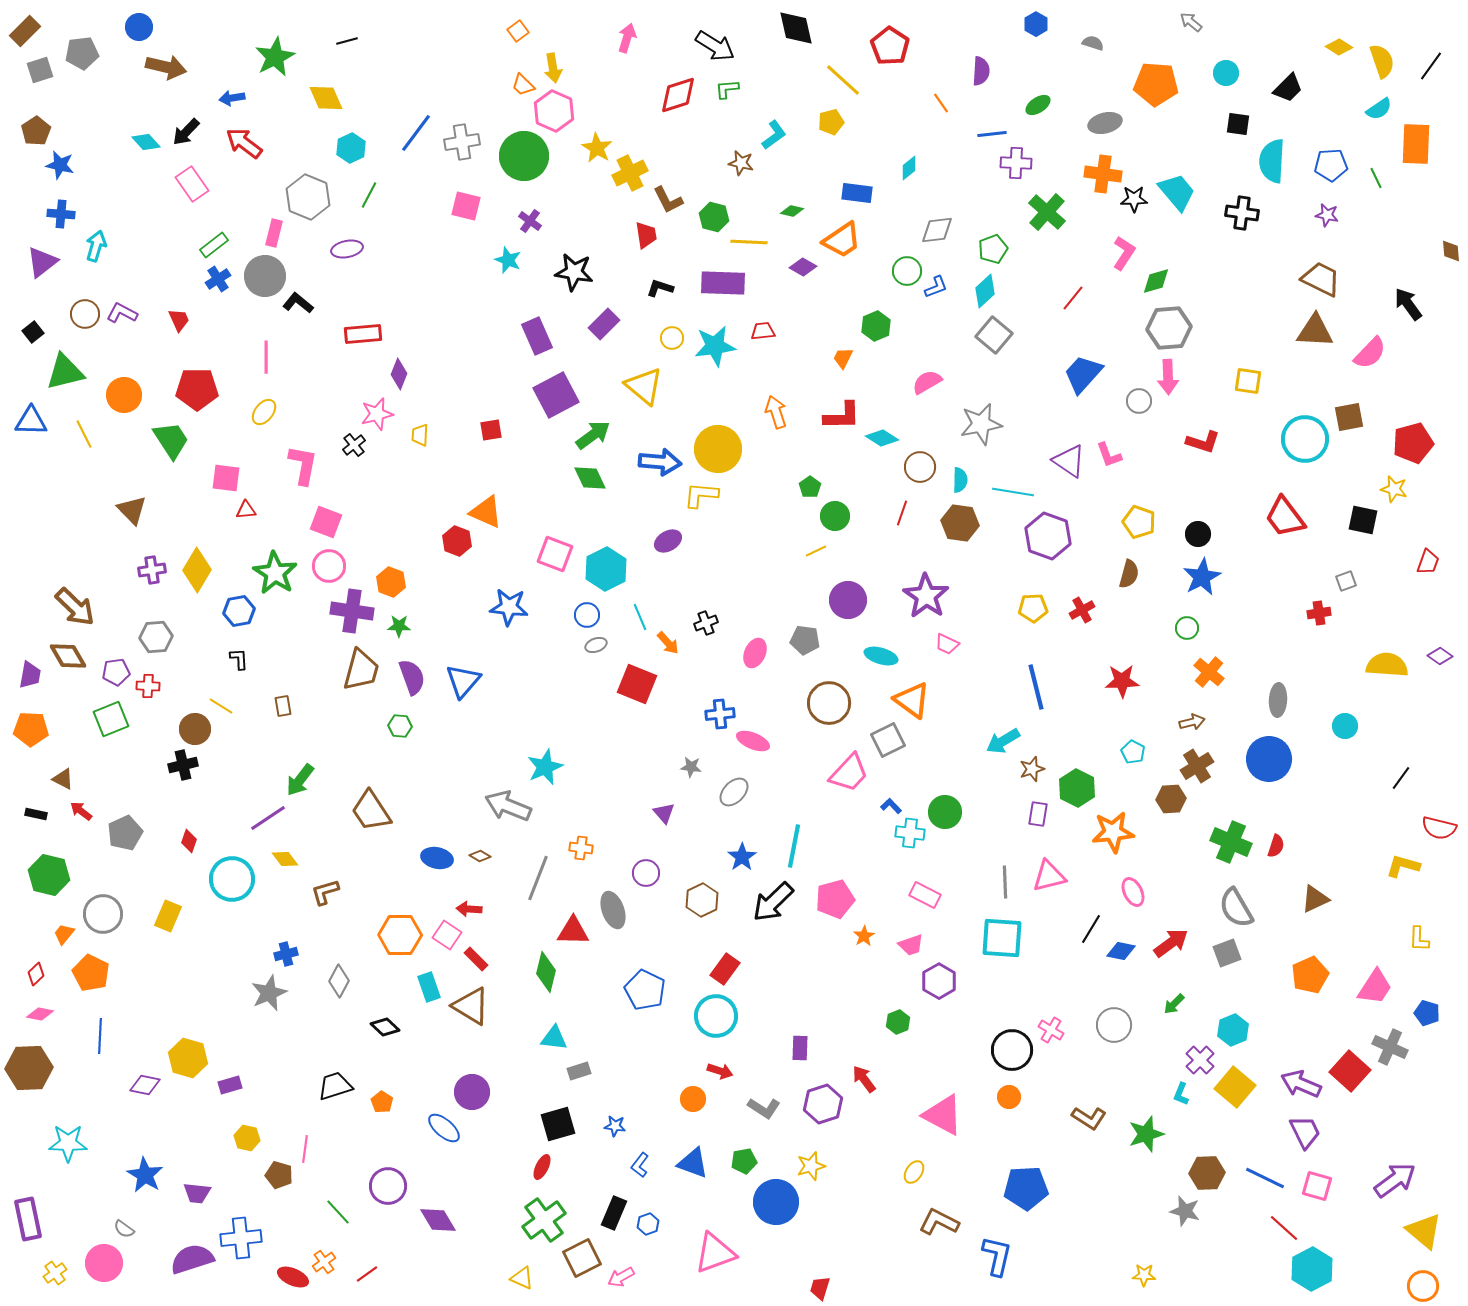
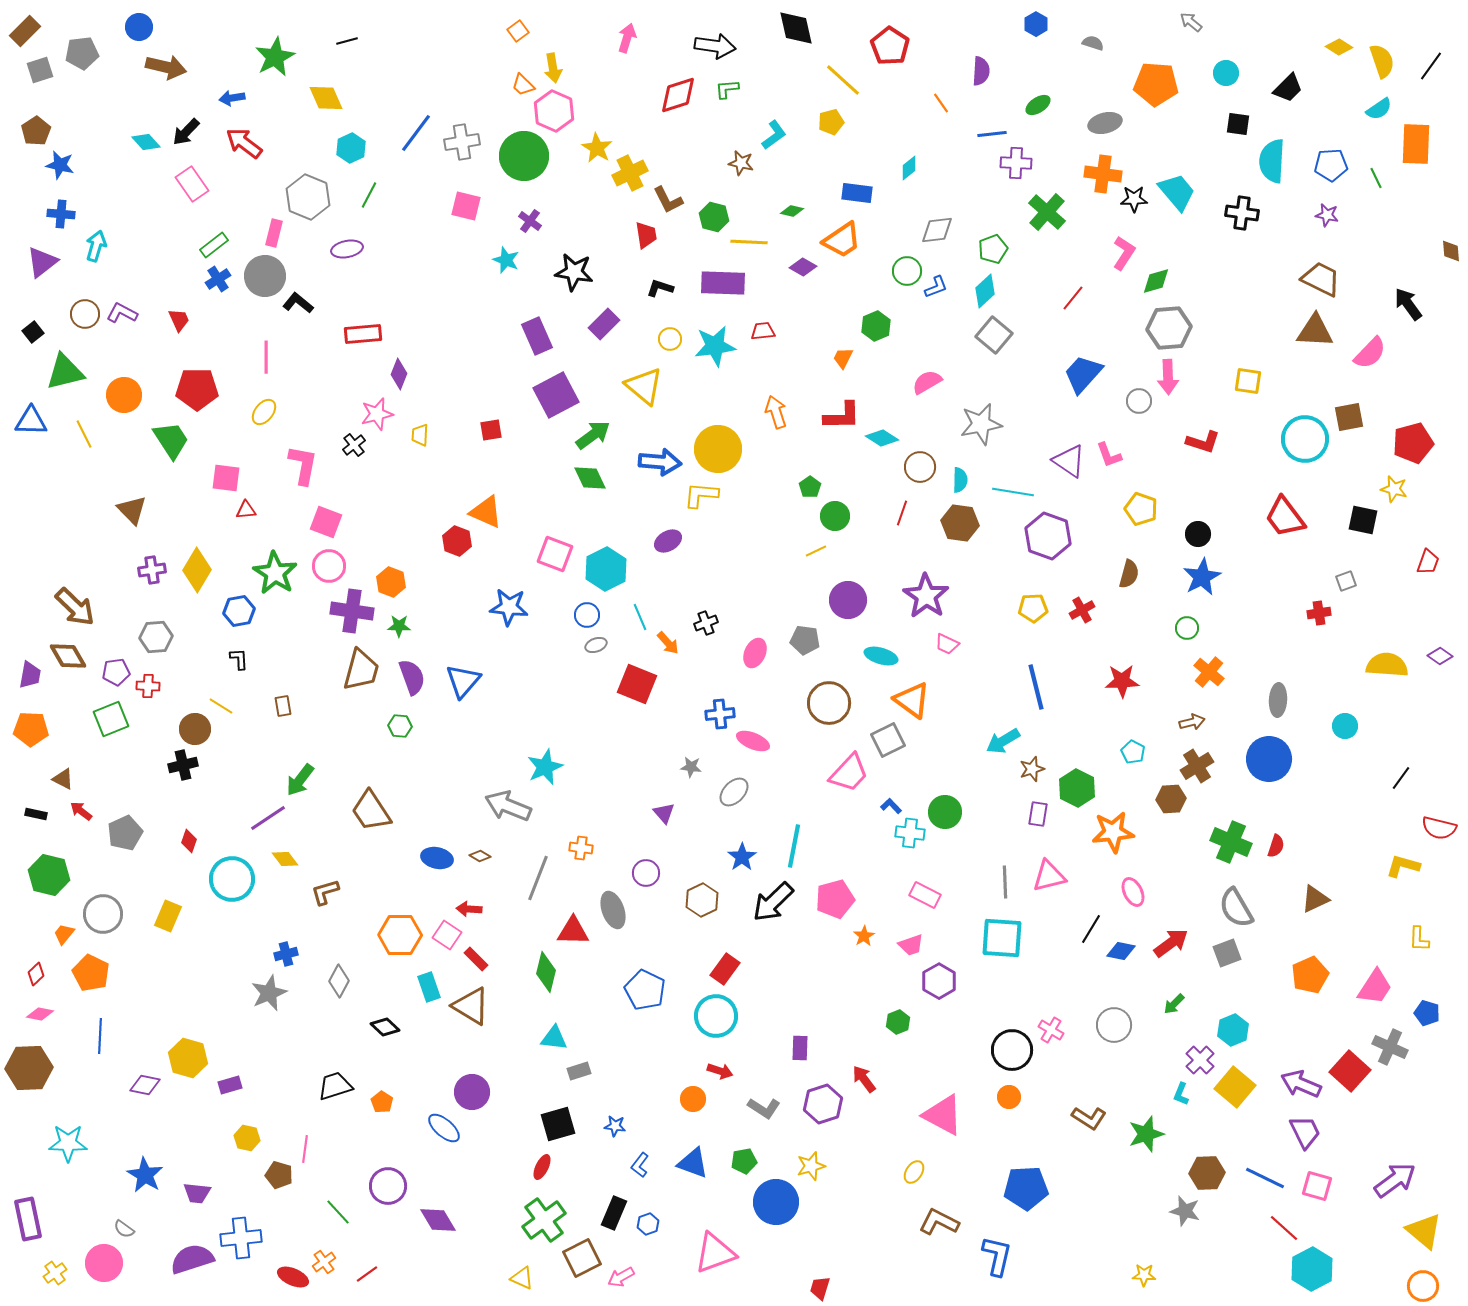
black arrow at (715, 46): rotated 24 degrees counterclockwise
cyan star at (508, 260): moved 2 px left
yellow circle at (672, 338): moved 2 px left, 1 px down
yellow pentagon at (1139, 522): moved 2 px right, 13 px up
